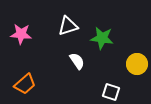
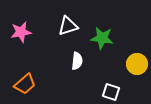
pink star: moved 2 px up; rotated 15 degrees counterclockwise
white semicircle: rotated 42 degrees clockwise
